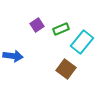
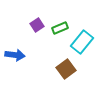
green rectangle: moved 1 px left, 1 px up
blue arrow: moved 2 px right, 1 px up
brown square: rotated 18 degrees clockwise
